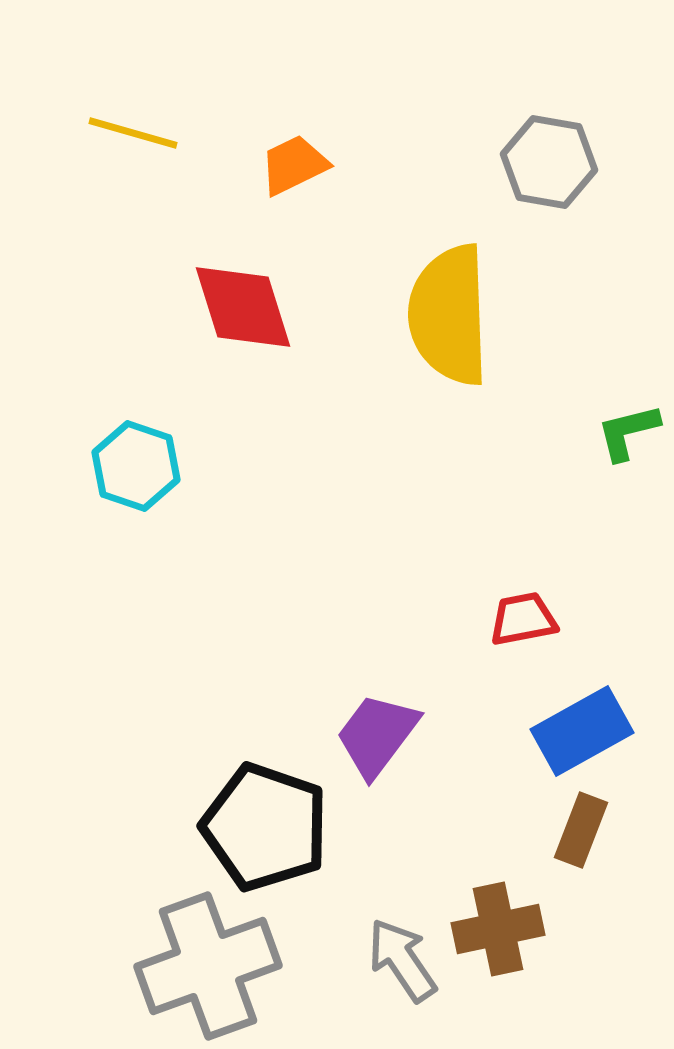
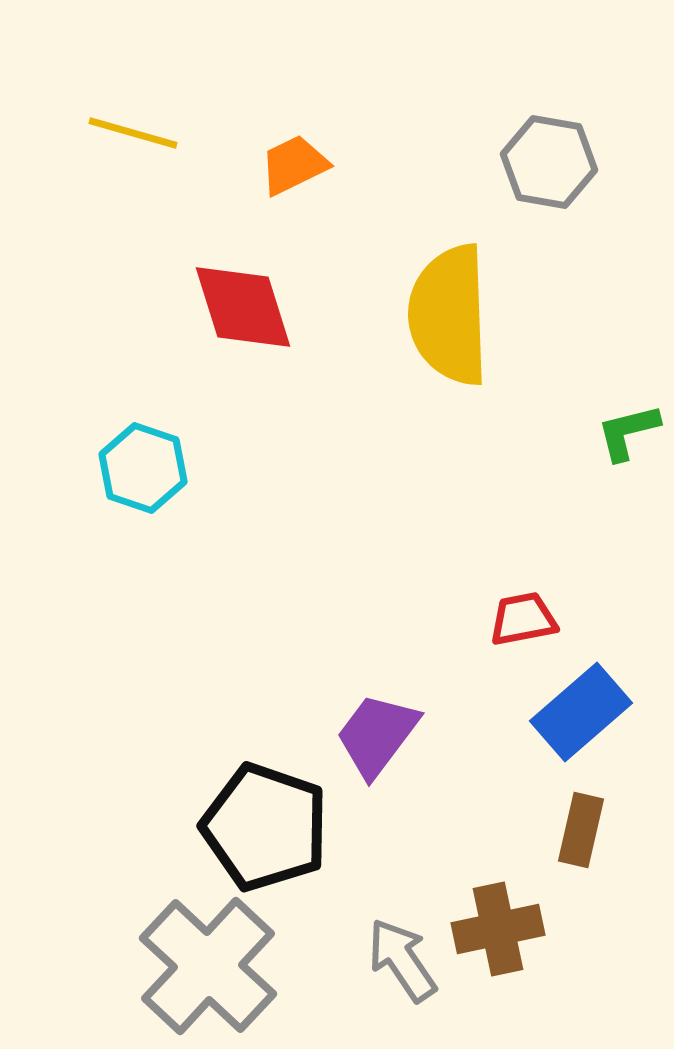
cyan hexagon: moved 7 px right, 2 px down
blue rectangle: moved 1 px left, 19 px up; rotated 12 degrees counterclockwise
brown rectangle: rotated 8 degrees counterclockwise
gray cross: rotated 27 degrees counterclockwise
